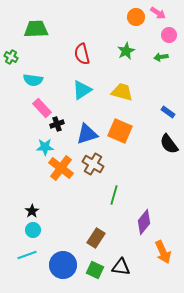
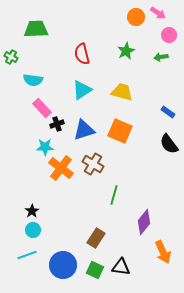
blue triangle: moved 3 px left, 4 px up
